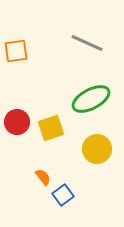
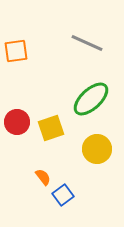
green ellipse: rotated 15 degrees counterclockwise
